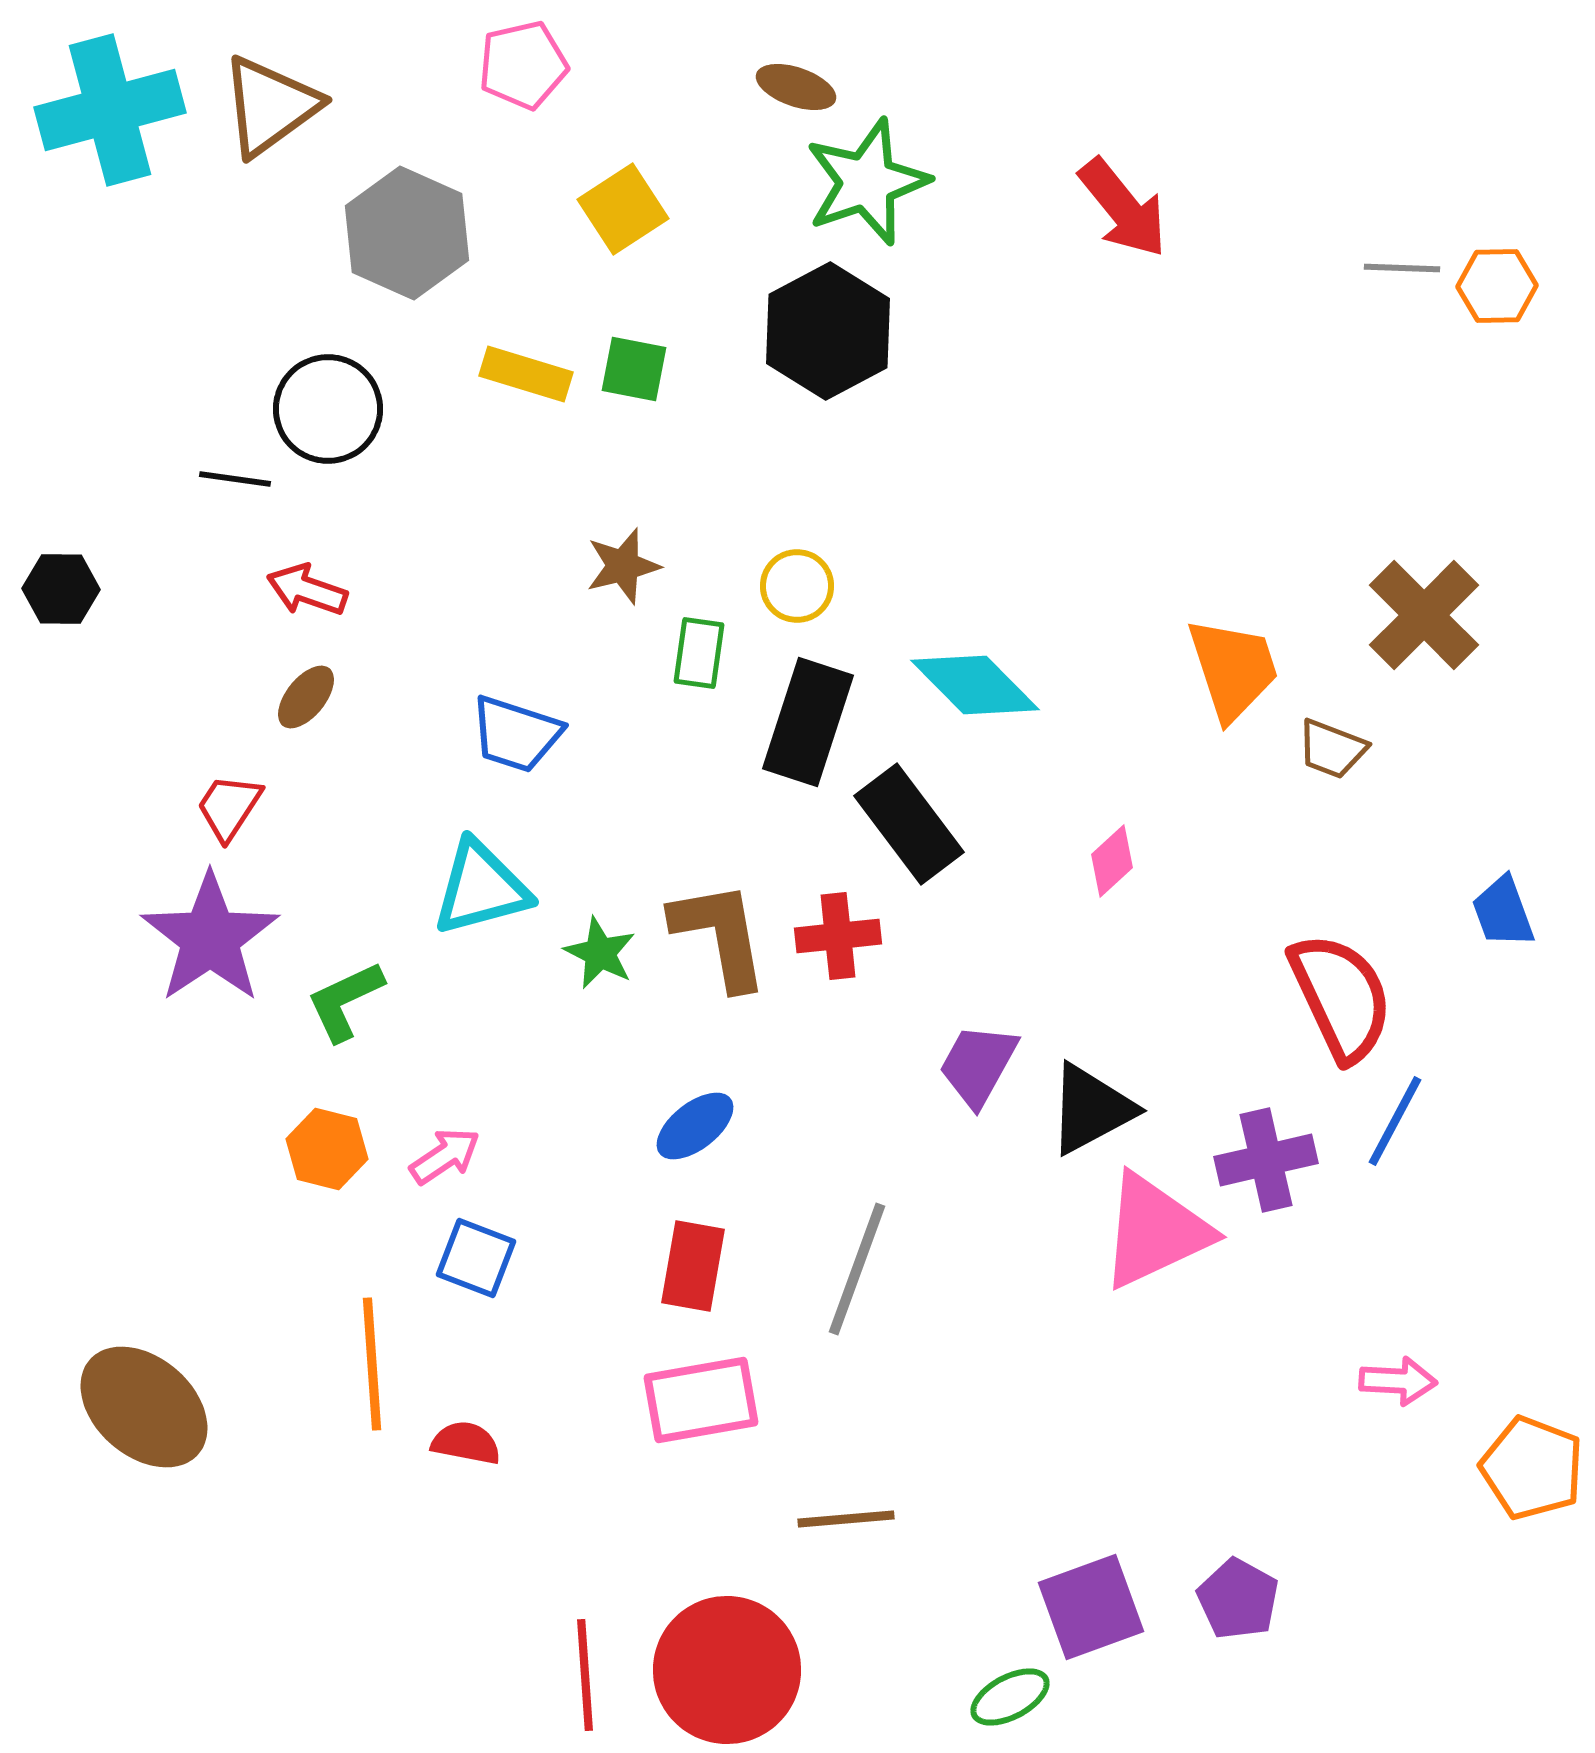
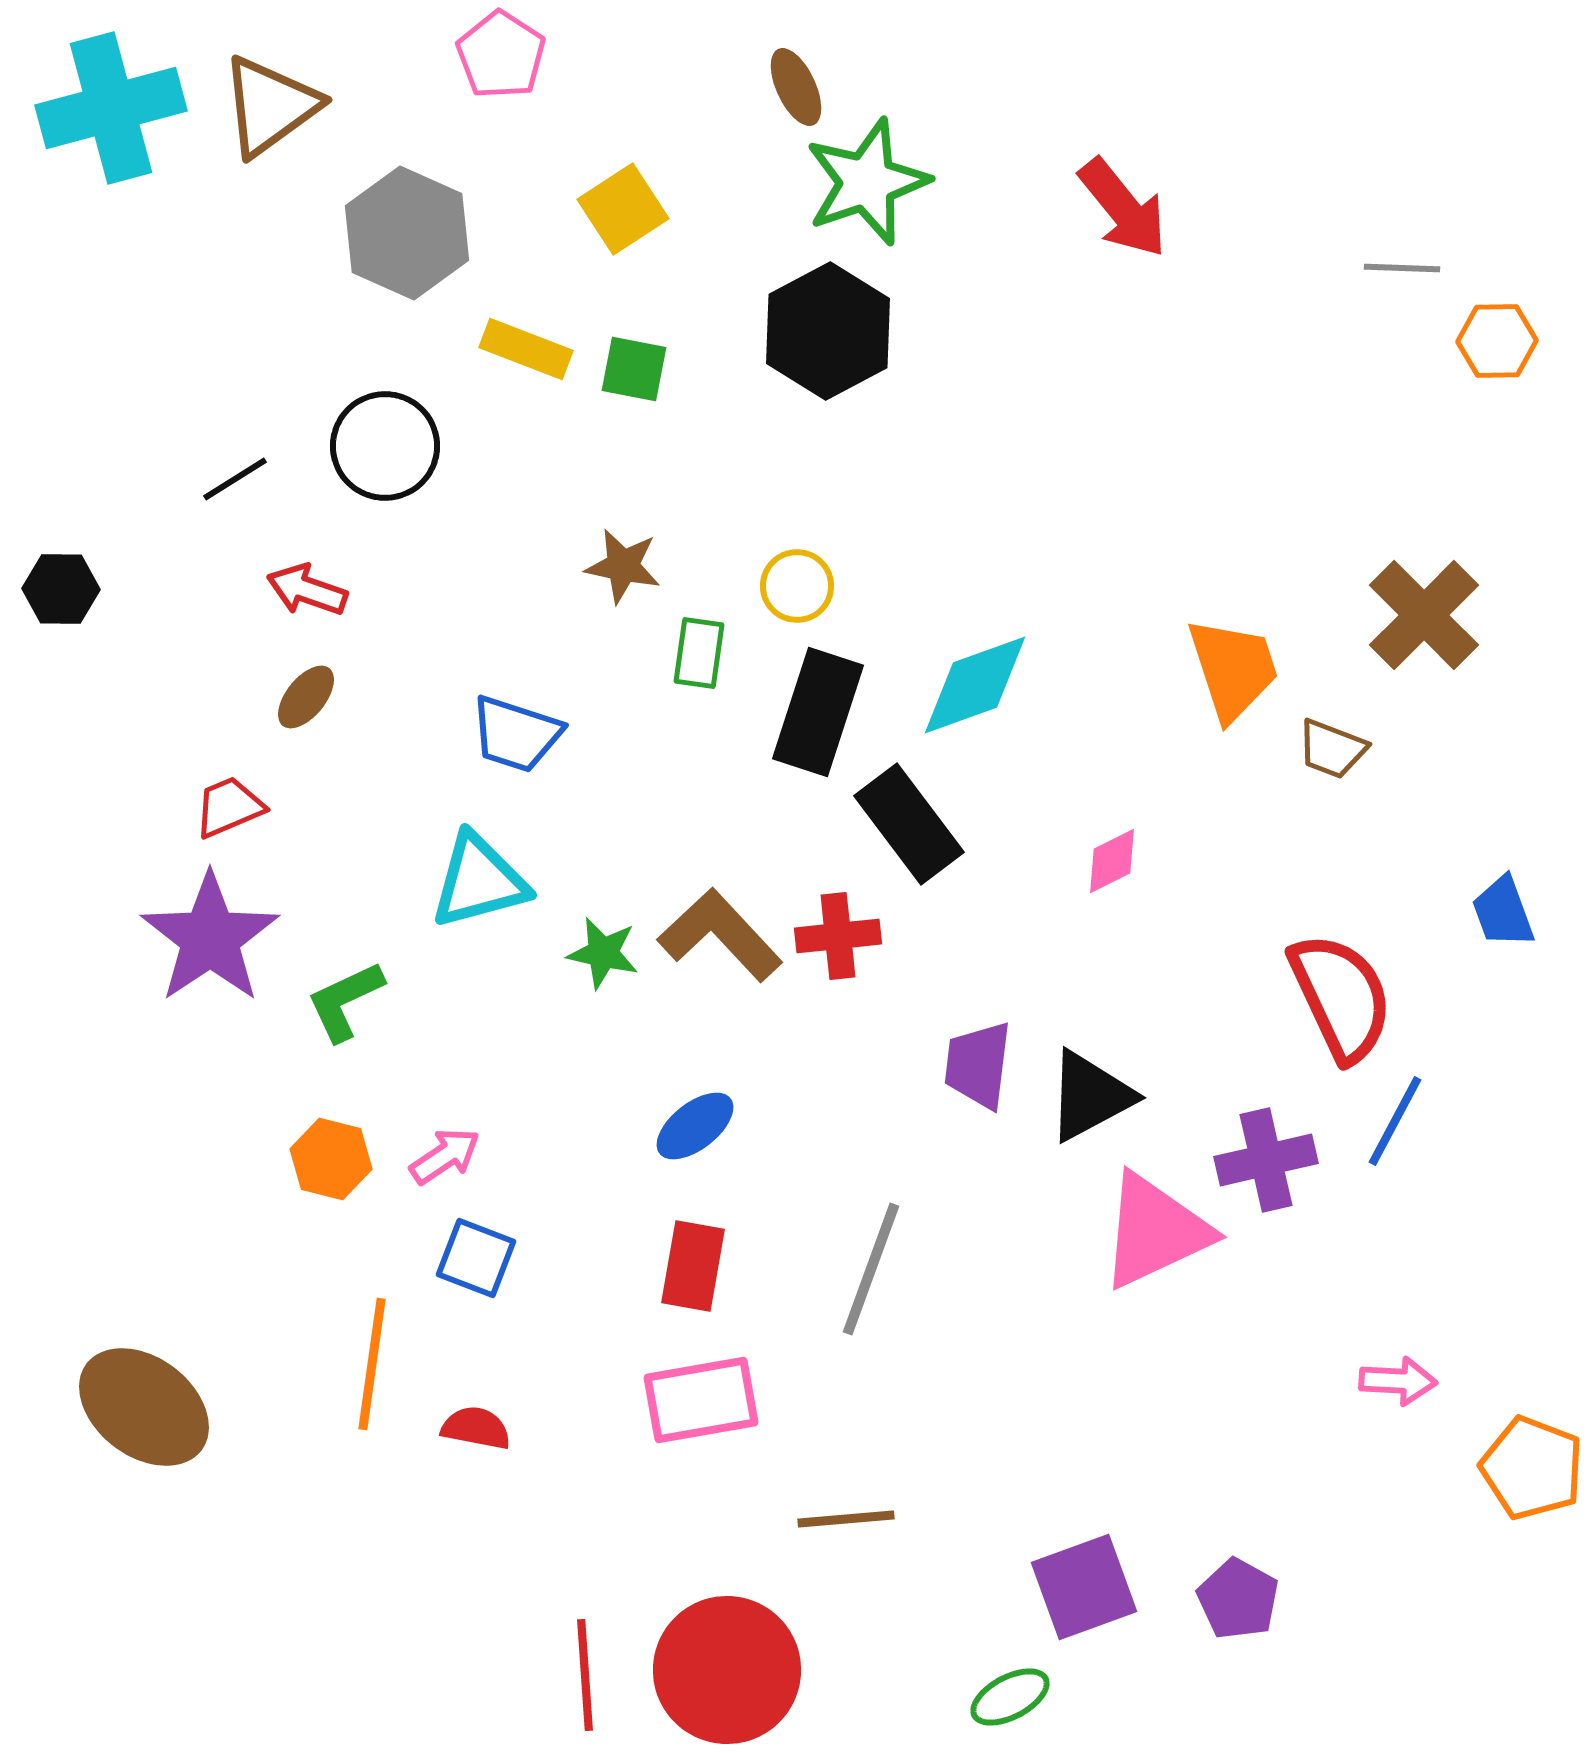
pink pentagon at (523, 65): moved 22 px left, 10 px up; rotated 26 degrees counterclockwise
brown ellipse at (796, 87): rotated 46 degrees clockwise
cyan cross at (110, 110): moved 1 px right, 2 px up
orange hexagon at (1497, 286): moved 55 px down
yellow rectangle at (526, 374): moved 25 px up; rotated 4 degrees clockwise
black circle at (328, 409): moved 57 px right, 37 px down
black line at (235, 479): rotated 40 degrees counterclockwise
brown star at (623, 566): rotated 26 degrees clockwise
cyan diamond at (975, 685): rotated 65 degrees counterclockwise
black rectangle at (808, 722): moved 10 px right, 10 px up
red trapezoid at (229, 807): rotated 34 degrees clockwise
pink diamond at (1112, 861): rotated 16 degrees clockwise
cyan triangle at (481, 888): moved 2 px left, 7 px up
brown L-shape at (720, 935): rotated 33 degrees counterclockwise
green star at (600, 953): moved 3 px right; rotated 14 degrees counterclockwise
purple trapezoid at (978, 1065): rotated 22 degrees counterclockwise
black triangle at (1091, 1109): moved 1 px left, 13 px up
orange hexagon at (327, 1149): moved 4 px right, 10 px down
gray line at (857, 1269): moved 14 px right
orange line at (372, 1364): rotated 12 degrees clockwise
brown ellipse at (144, 1407): rotated 4 degrees counterclockwise
red semicircle at (466, 1443): moved 10 px right, 15 px up
purple square at (1091, 1607): moved 7 px left, 20 px up
